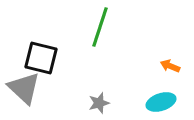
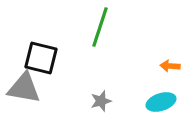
orange arrow: rotated 18 degrees counterclockwise
gray triangle: rotated 33 degrees counterclockwise
gray star: moved 2 px right, 2 px up
